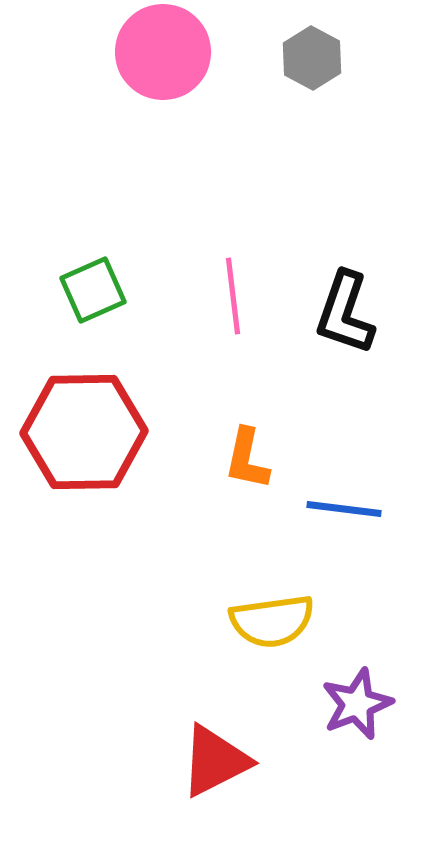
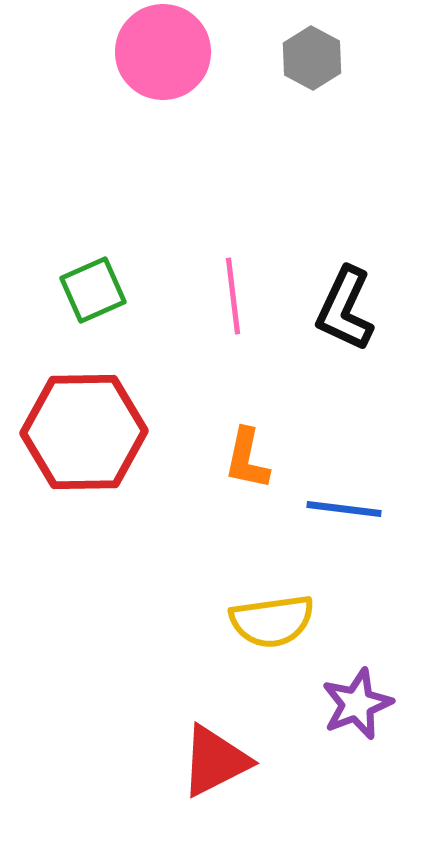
black L-shape: moved 4 px up; rotated 6 degrees clockwise
